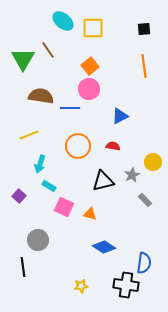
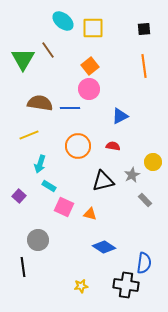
brown semicircle: moved 1 px left, 7 px down
